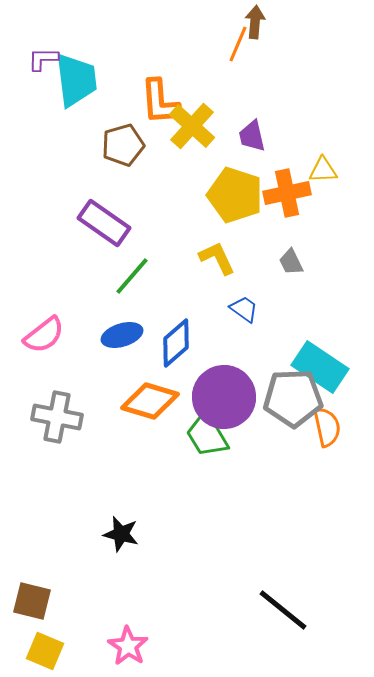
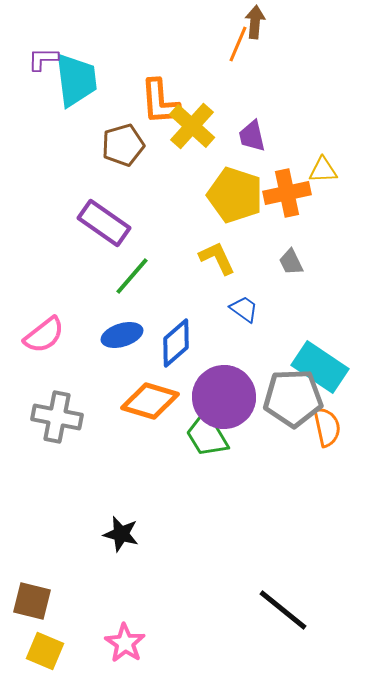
pink star: moved 3 px left, 3 px up
